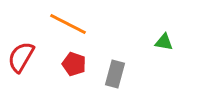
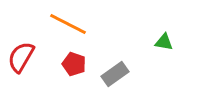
gray rectangle: rotated 40 degrees clockwise
